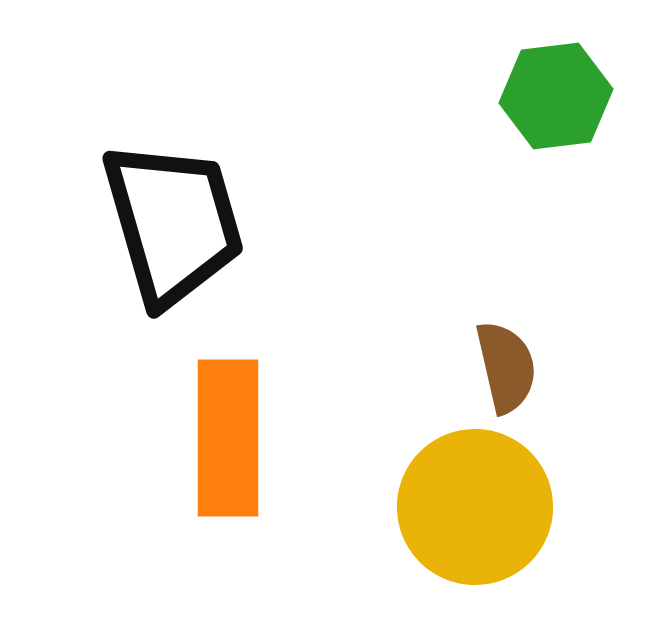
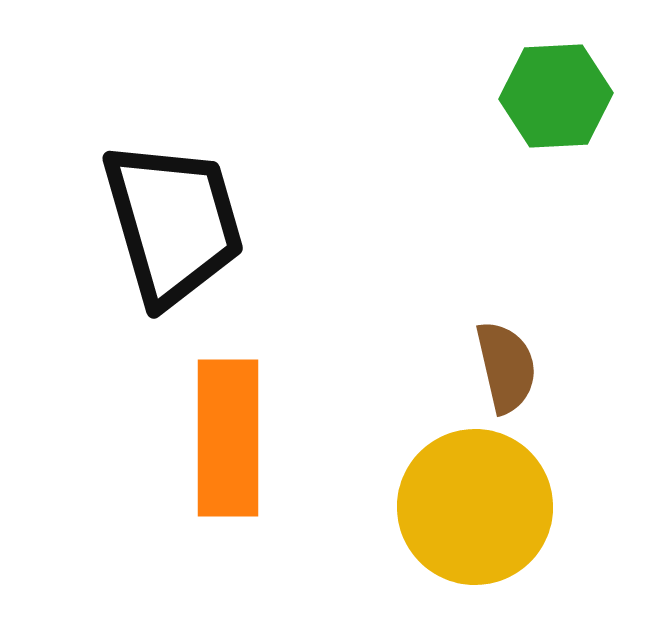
green hexagon: rotated 4 degrees clockwise
